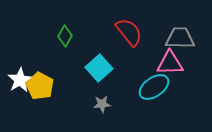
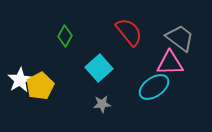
gray trapezoid: rotated 36 degrees clockwise
yellow pentagon: rotated 16 degrees clockwise
